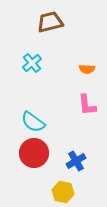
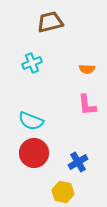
cyan cross: rotated 18 degrees clockwise
cyan semicircle: moved 2 px left, 1 px up; rotated 15 degrees counterclockwise
blue cross: moved 2 px right, 1 px down
